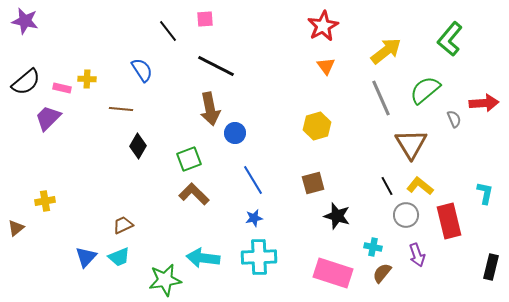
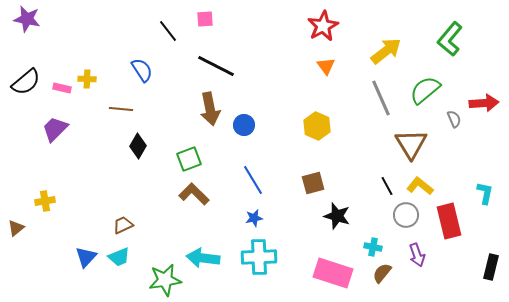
purple star at (25, 21): moved 2 px right, 2 px up
purple trapezoid at (48, 118): moved 7 px right, 11 px down
yellow hexagon at (317, 126): rotated 20 degrees counterclockwise
blue circle at (235, 133): moved 9 px right, 8 px up
